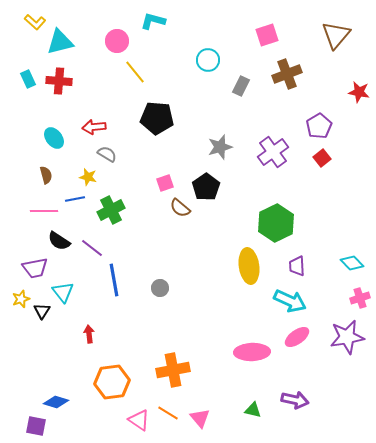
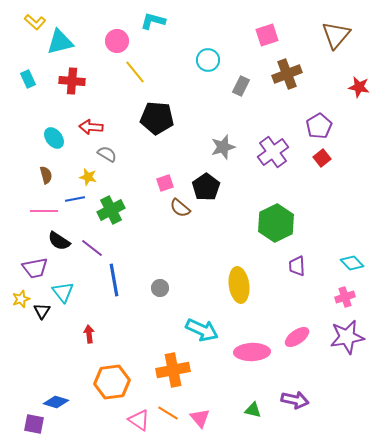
red cross at (59, 81): moved 13 px right
red star at (359, 92): moved 5 px up
red arrow at (94, 127): moved 3 px left; rotated 10 degrees clockwise
gray star at (220, 147): moved 3 px right
yellow ellipse at (249, 266): moved 10 px left, 19 px down
pink cross at (360, 298): moved 15 px left, 1 px up
cyan arrow at (290, 301): moved 88 px left, 29 px down
purple square at (36, 426): moved 2 px left, 2 px up
